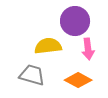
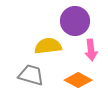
pink arrow: moved 3 px right, 1 px down
gray trapezoid: moved 1 px left
